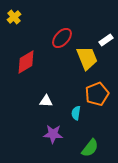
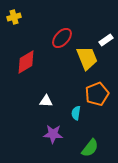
yellow cross: rotated 24 degrees clockwise
